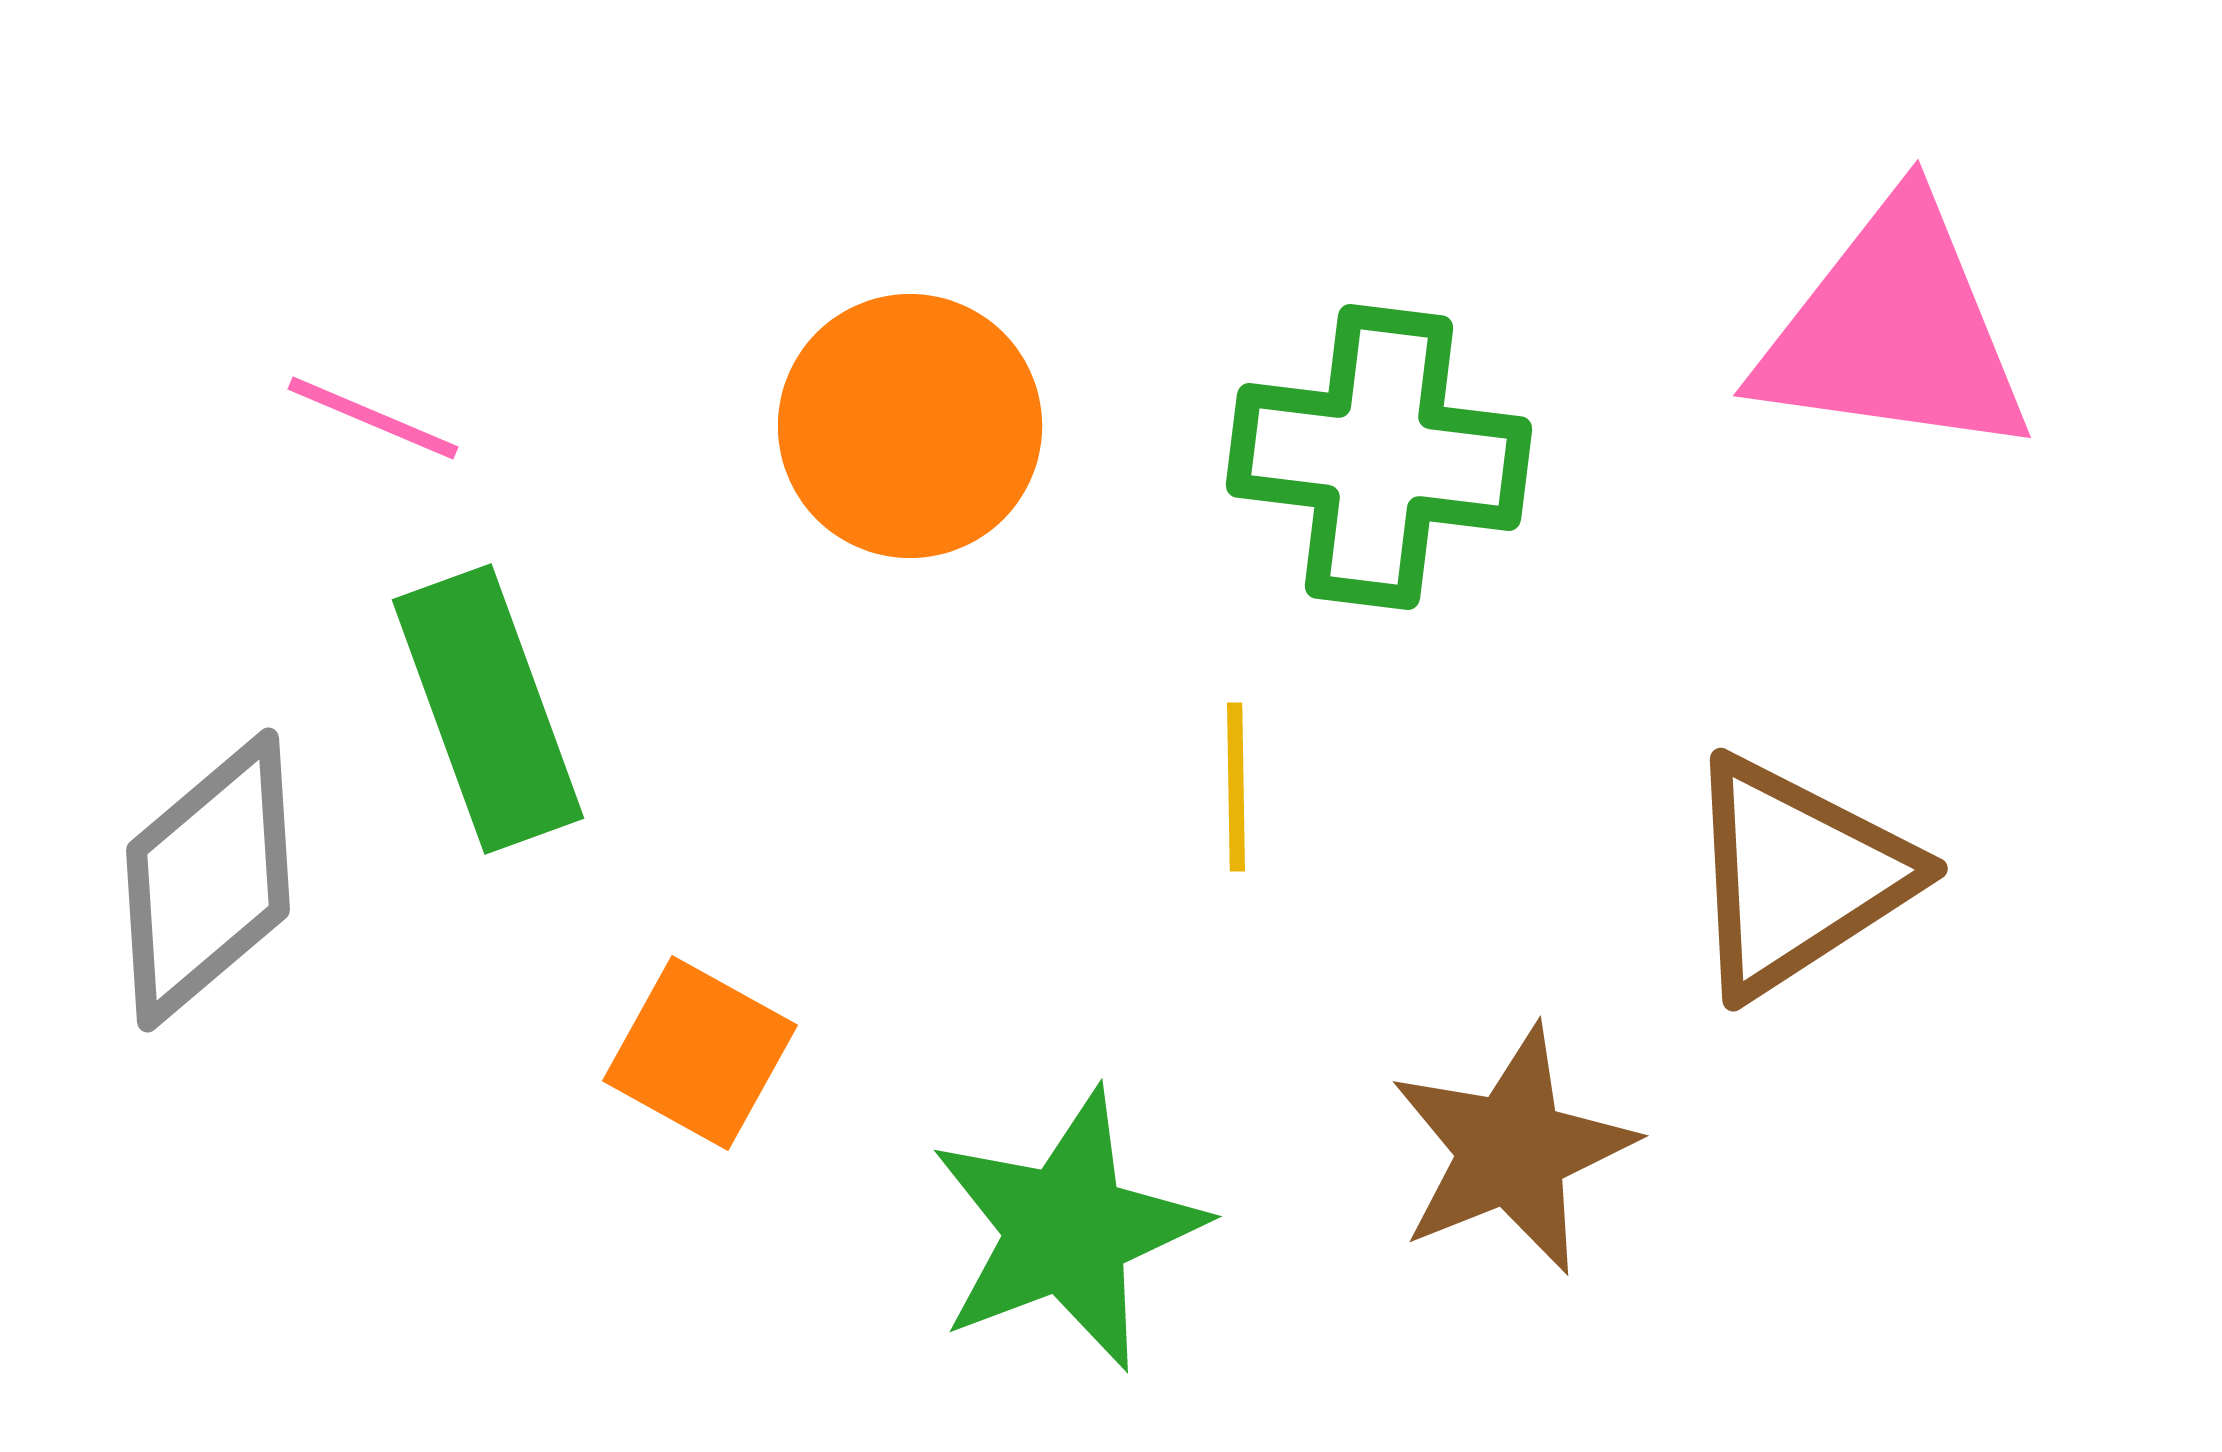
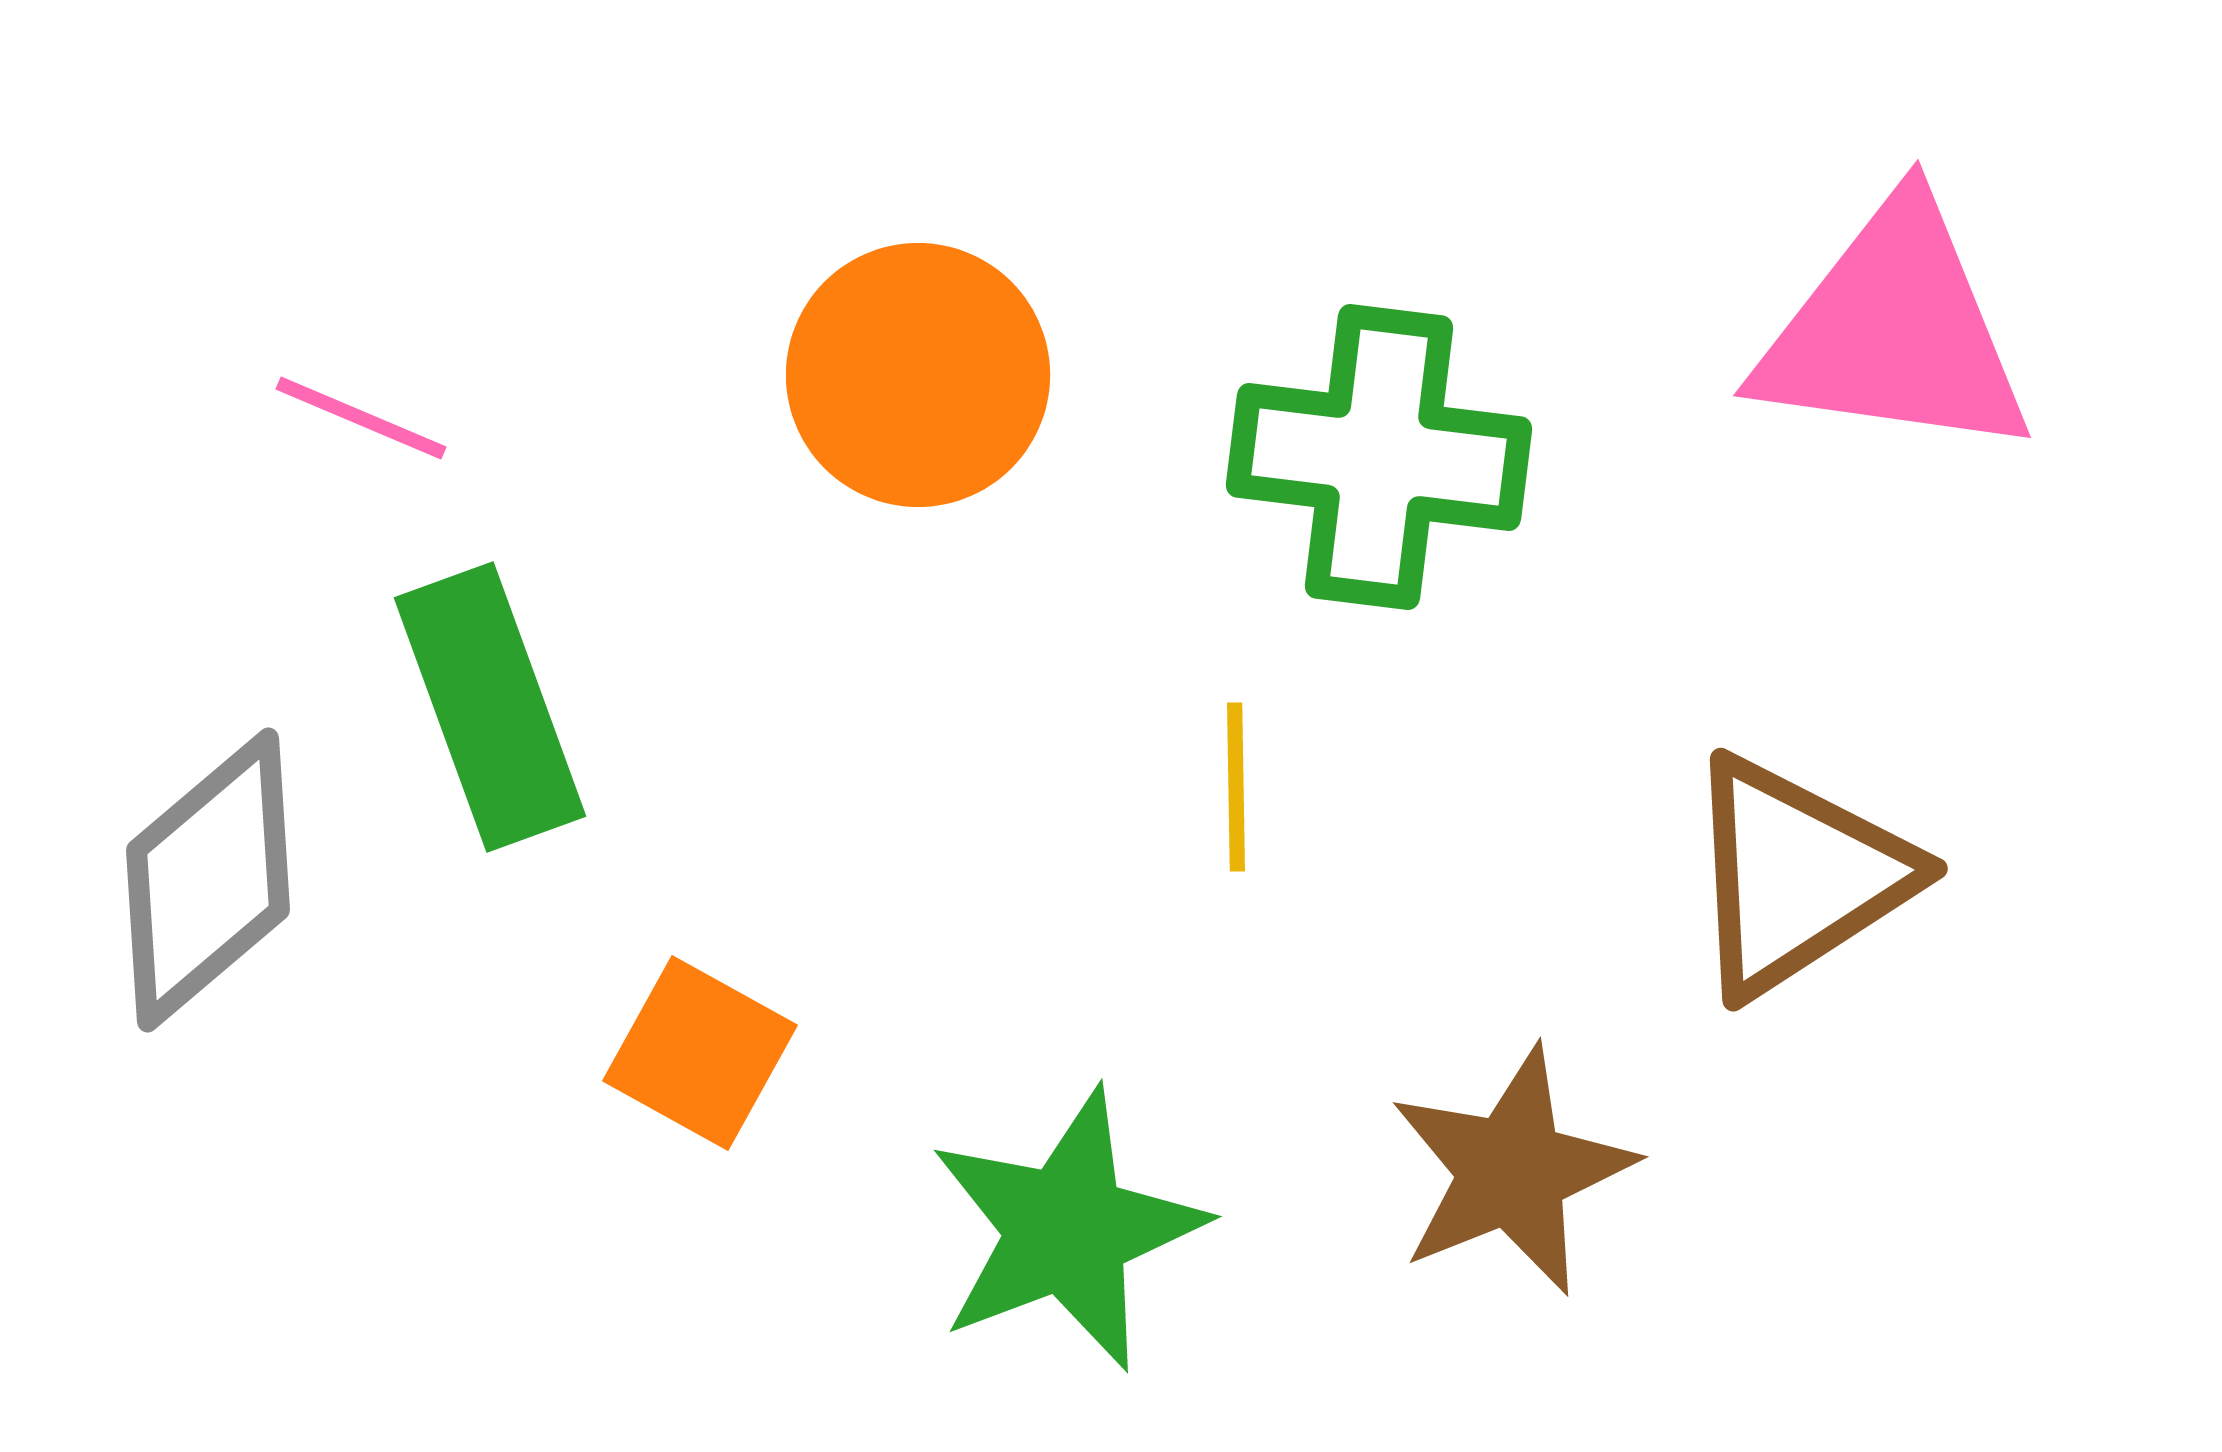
pink line: moved 12 px left
orange circle: moved 8 px right, 51 px up
green rectangle: moved 2 px right, 2 px up
brown star: moved 21 px down
